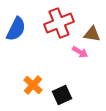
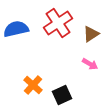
red cross: moved 1 px left; rotated 12 degrees counterclockwise
blue semicircle: rotated 130 degrees counterclockwise
brown triangle: moved 1 px left; rotated 42 degrees counterclockwise
pink arrow: moved 10 px right, 12 px down
